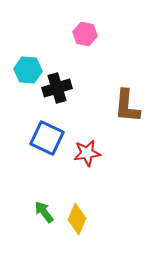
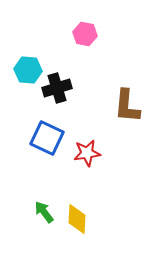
yellow diamond: rotated 20 degrees counterclockwise
